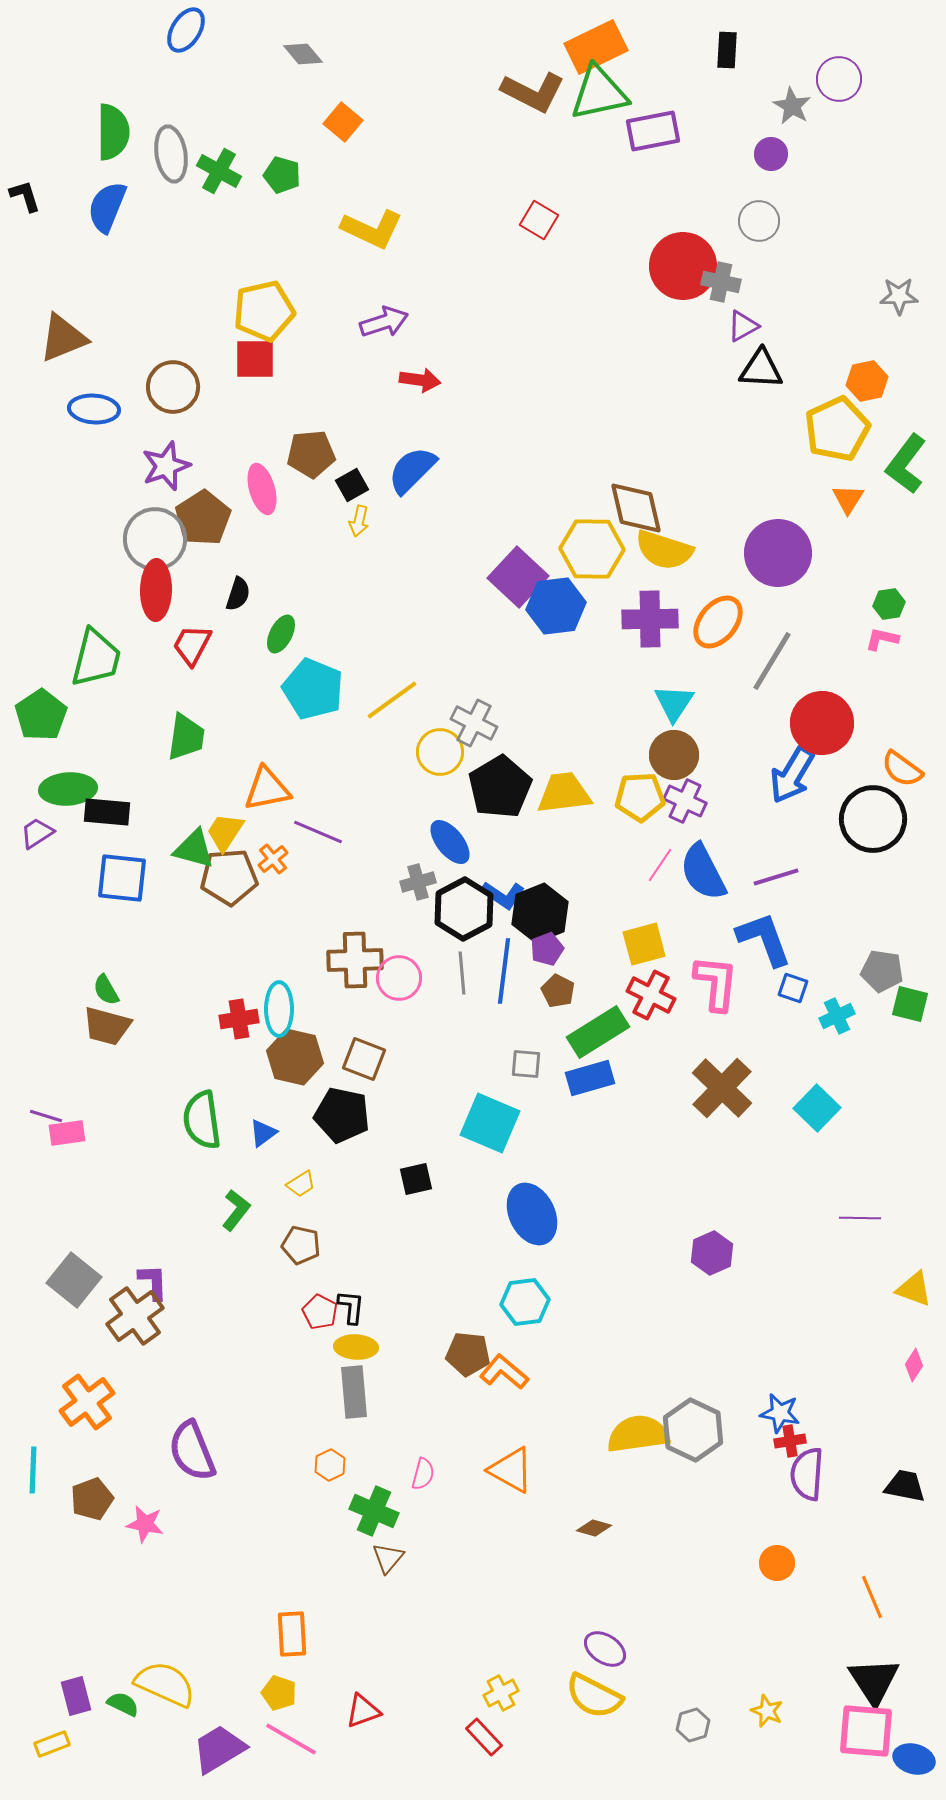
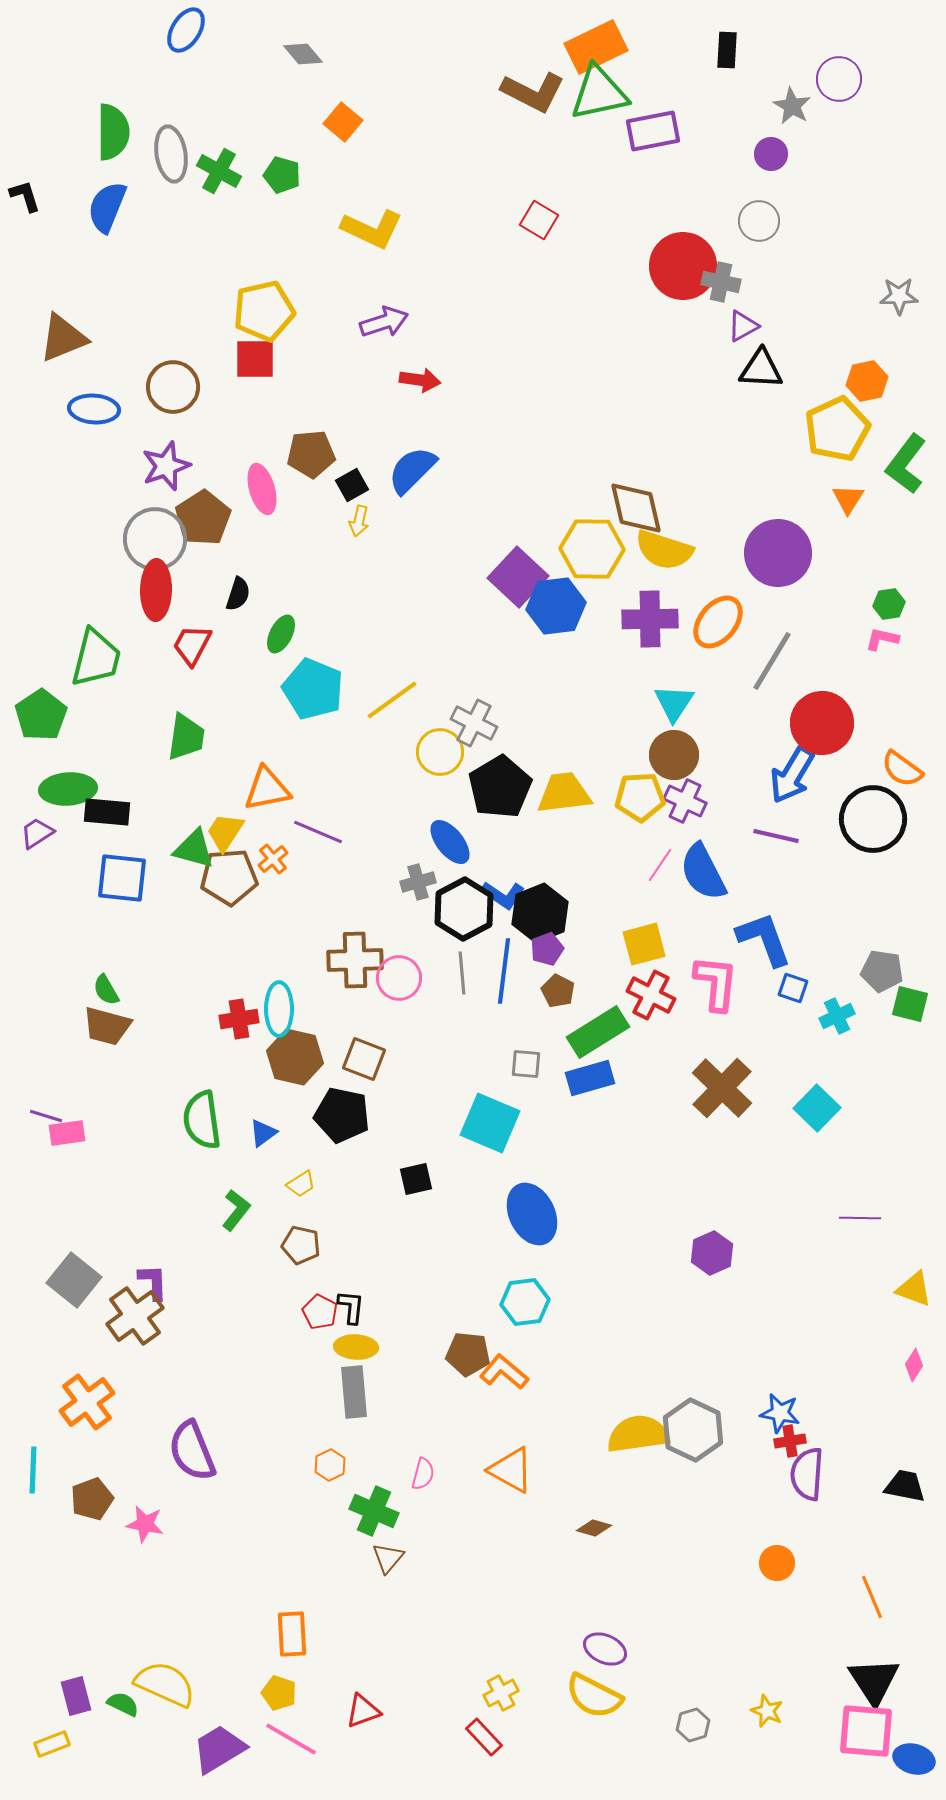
purple line at (776, 877): moved 41 px up; rotated 30 degrees clockwise
purple ellipse at (605, 1649): rotated 9 degrees counterclockwise
